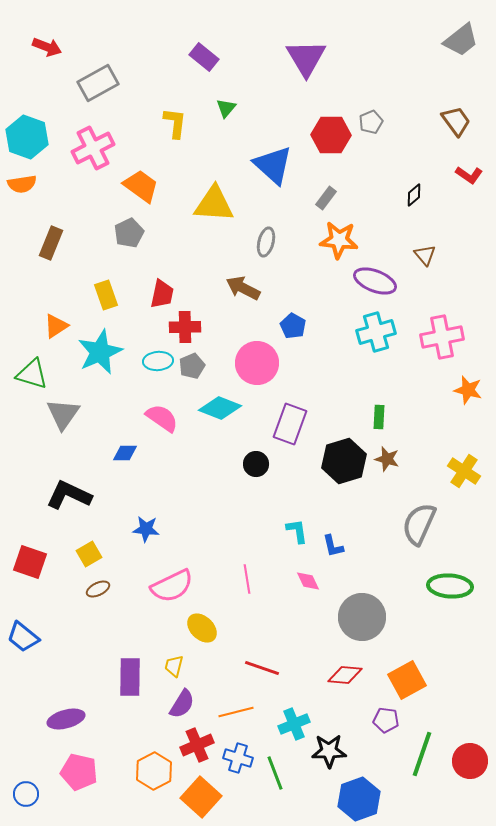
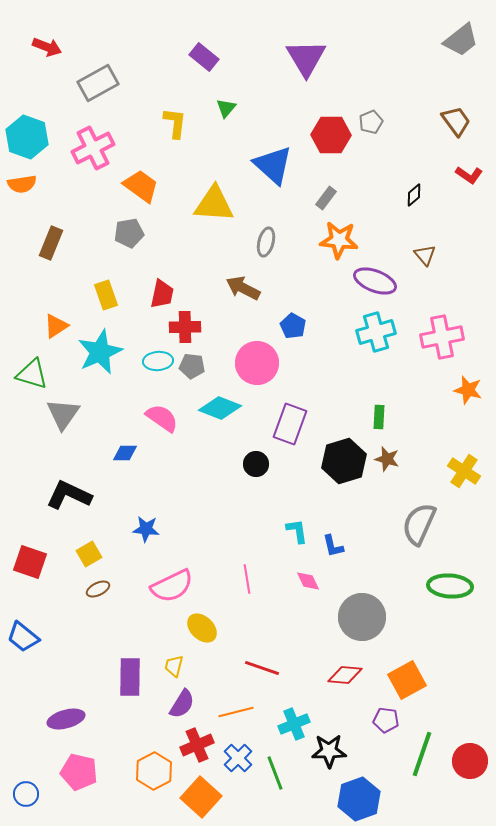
gray pentagon at (129, 233): rotated 16 degrees clockwise
gray pentagon at (192, 366): rotated 30 degrees clockwise
blue cross at (238, 758): rotated 28 degrees clockwise
